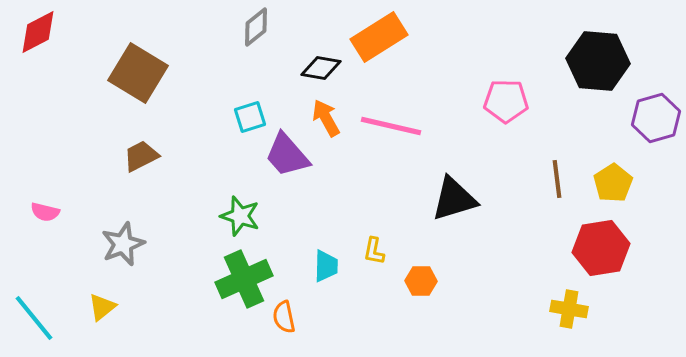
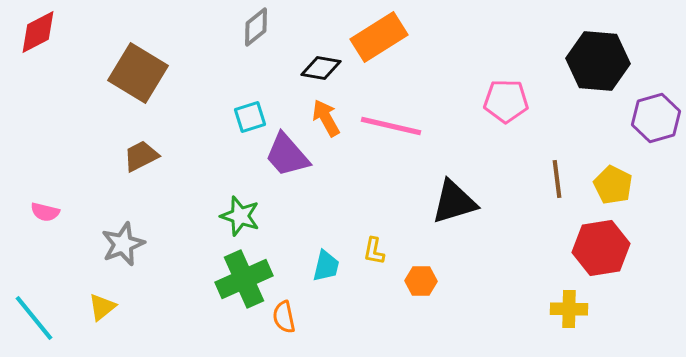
yellow pentagon: moved 2 px down; rotated 12 degrees counterclockwise
black triangle: moved 3 px down
cyan trapezoid: rotated 12 degrees clockwise
yellow cross: rotated 9 degrees counterclockwise
